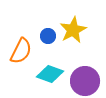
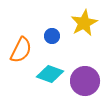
yellow star: moved 11 px right, 7 px up
blue circle: moved 4 px right
orange semicircle: moved 1 px up
